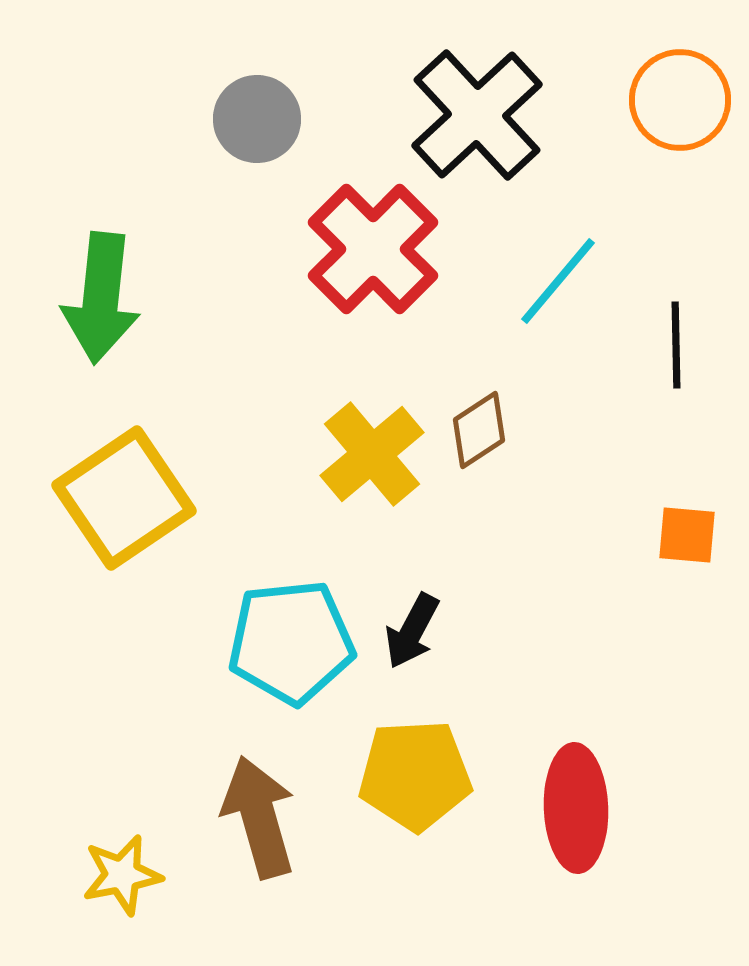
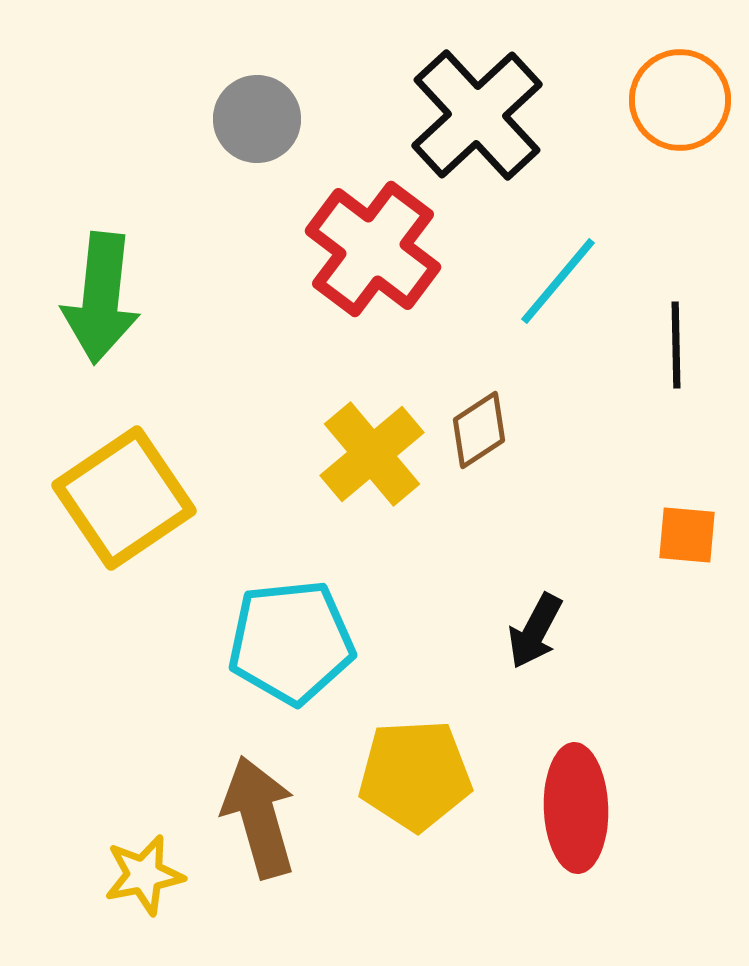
red cross: rotated 8 degrees counterclockwise
black arrow: moved 123 px right
yellow star: moved 22 px right
